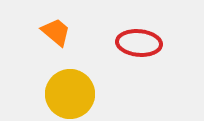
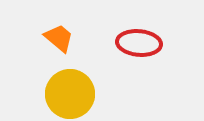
orange trapezoid: moved 3 px right, 6 px down
